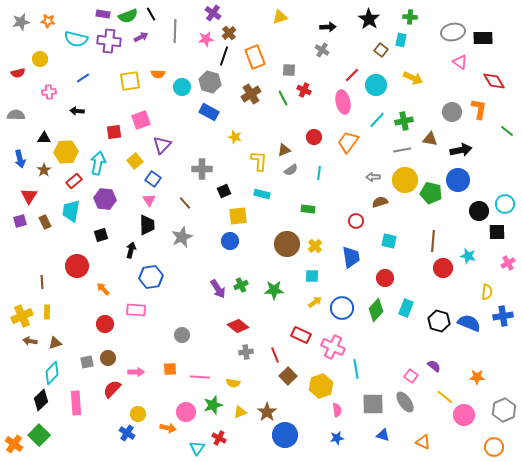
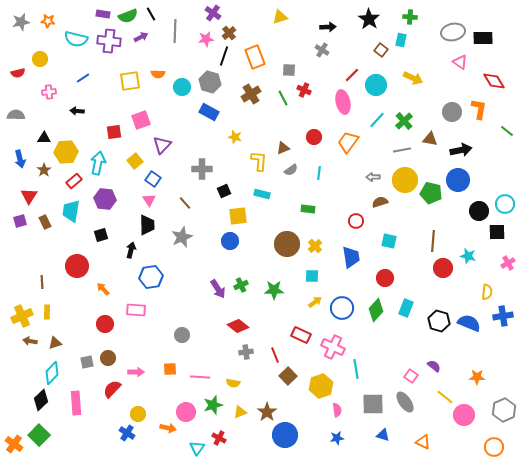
green cross at (404, 121): rotated 30 degrees counterclockwise
brown triangle at (284, 150): moved 1 px left, 2 px up
